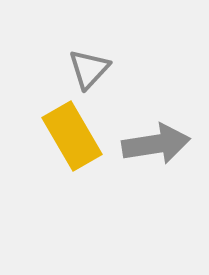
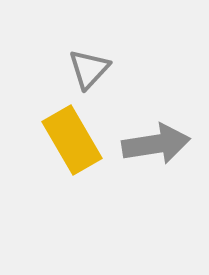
yellow rectangle: moved 4 px down
